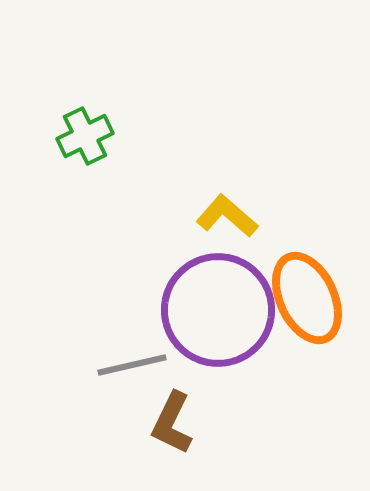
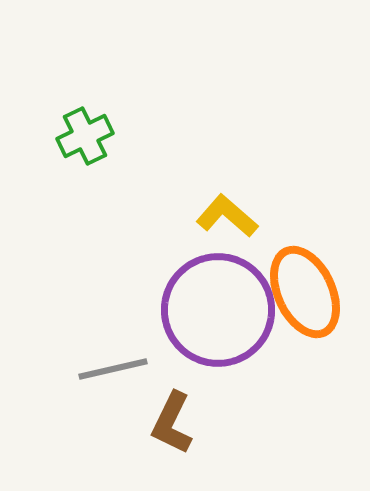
orange ellipse: moved 2 px left, 6 px up
gray line: moved 19 px left, 4 px down
